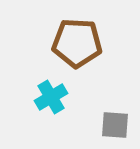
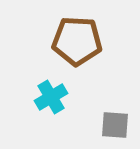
brown pentagon: moved 2 px up
